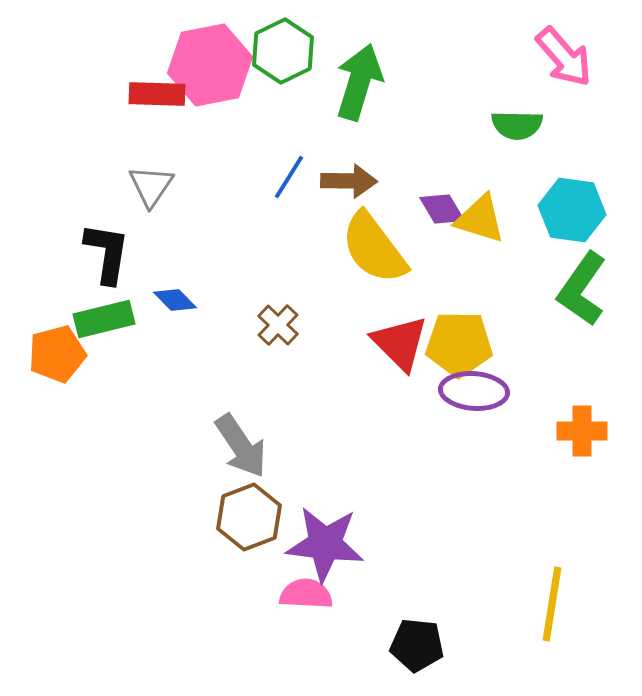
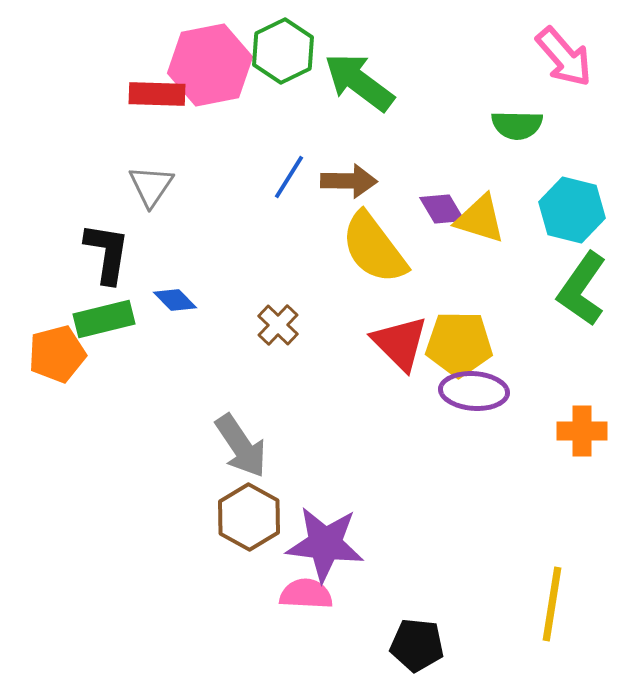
green arrow: rotated 70 degrees counterclockwise
cyan hexagon: rotated 6 degrees clockwise
brown hexagon: rotated 10 degrees counterclockwise
